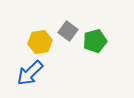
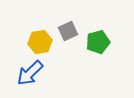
gray square: rotated 30 degrees clockwise
green pentagon: moved 3 px right, 1 px down
